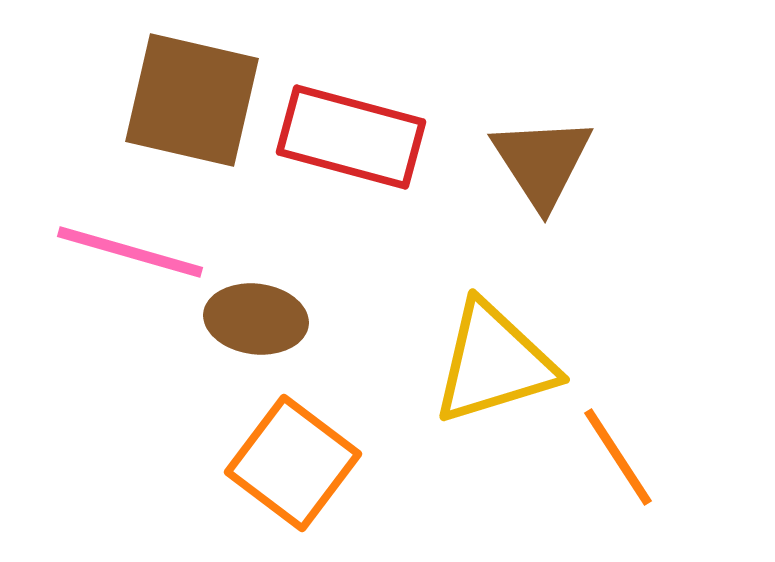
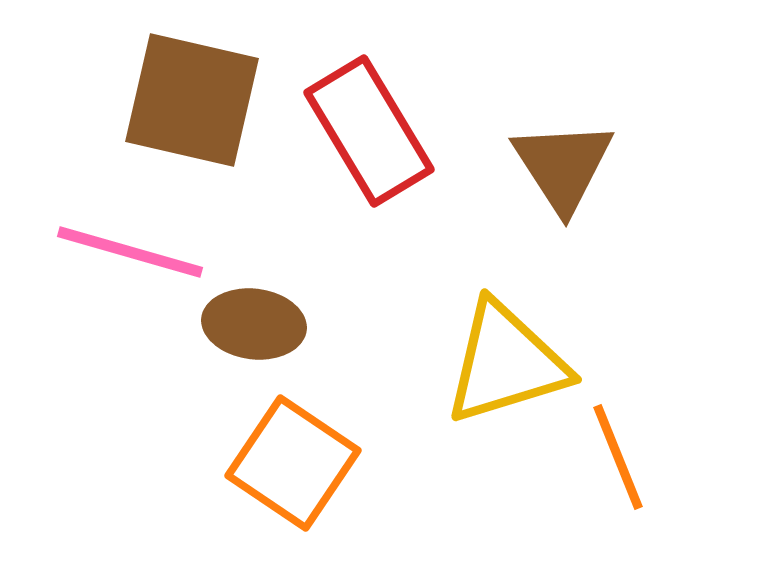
red rectangle: moved 18 px right, 6 px up; rotated 44 degrees clockwise
brown triangle: moved 21 px right, 4 px down
brown ellipse: moved 2 px left, 5 px down
yellow triangle: moved 12 px right
orange line: rotated 11 degrees clockwise
orange square: rotated 3 degrees counterclockwise
